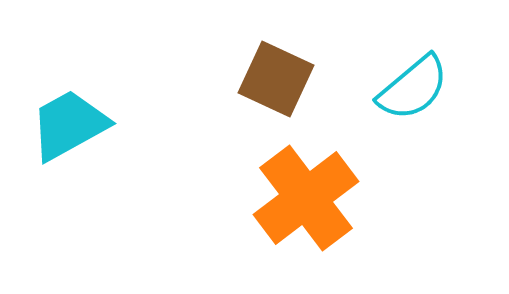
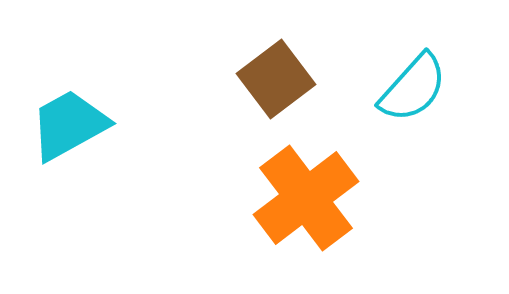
brown square: rotated 28 degrees clockwise
cyan semicircle: rotated 8 degrees counterclockwise
